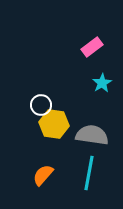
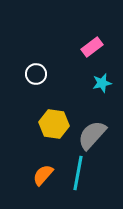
cyan star: rotated 18 degrees clockwise
white circle: moved 5 px left, 31 px up
gray semicircle: rotated 56 degrees counterclockwise
cyan line: moved 11 px left
